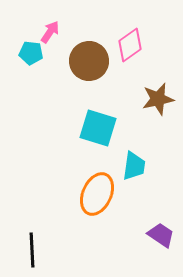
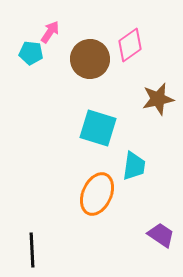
brown circle: moved 1 px right, 2 px up
